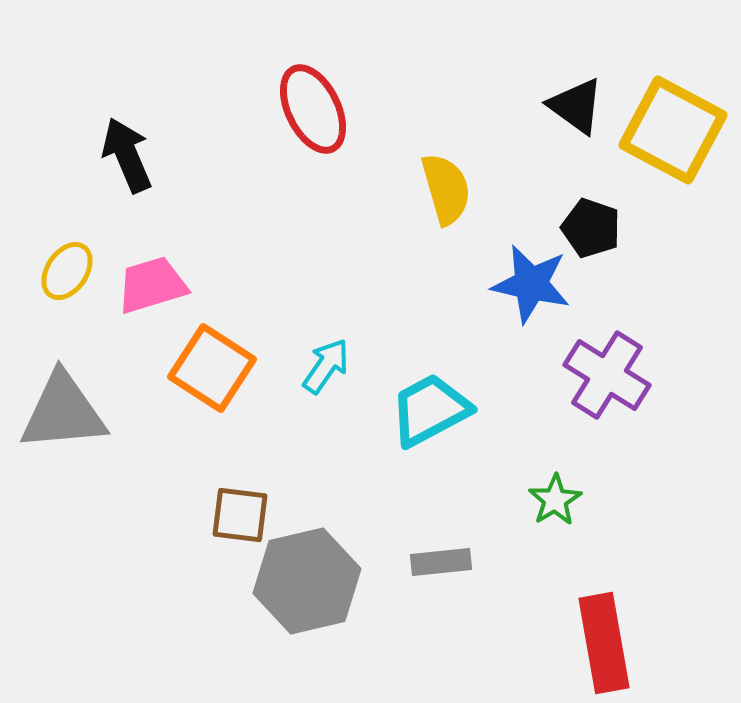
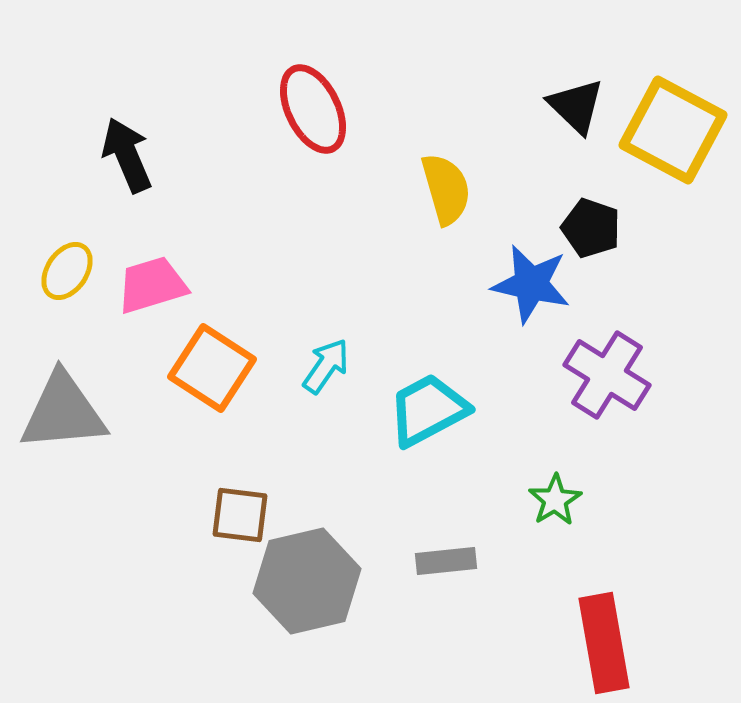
black triangle: rotated 8 degrees clockwise
cyan trapezoid: moved 2 px left
gray rectangle: moved 5 px right, 1 px up
